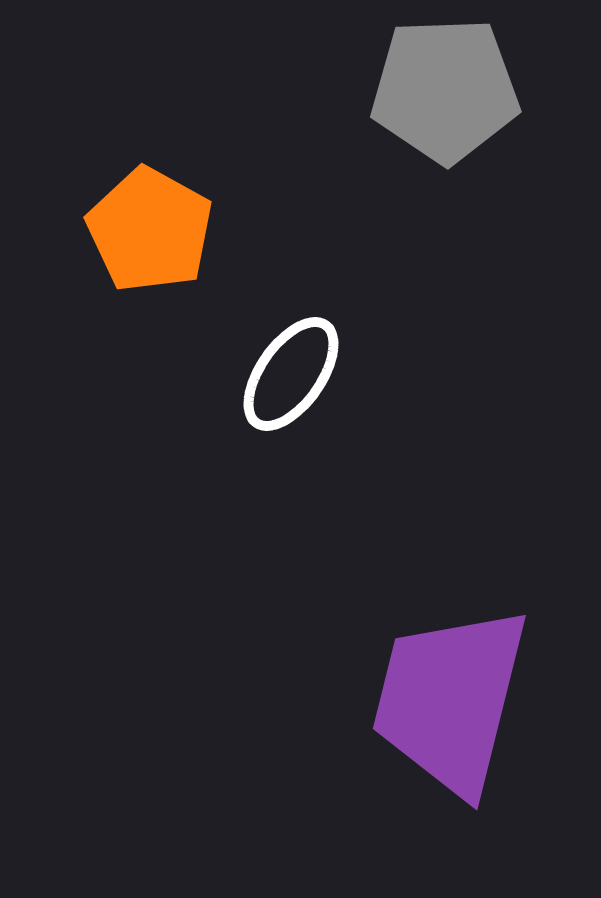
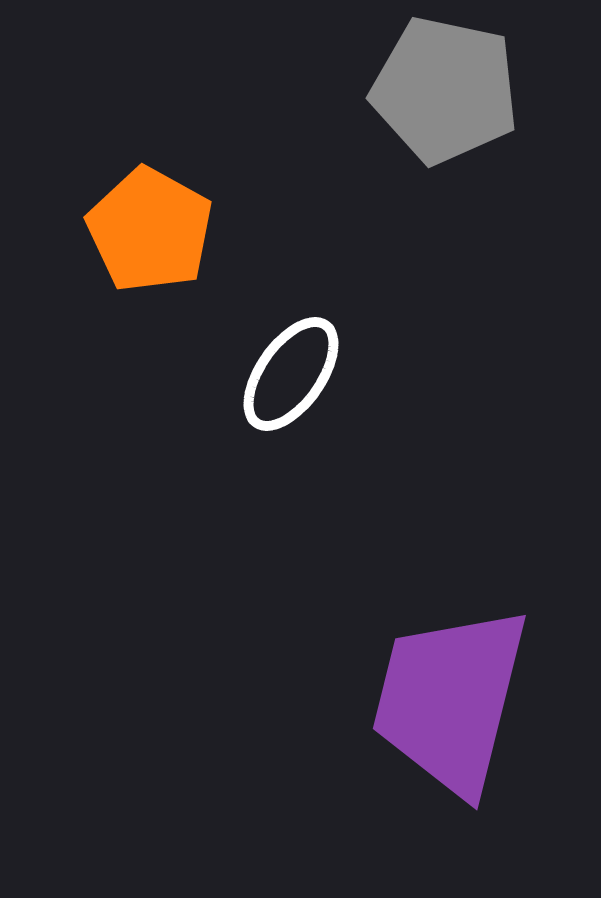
gray pentagon: rotated 14 degrees clockwise
